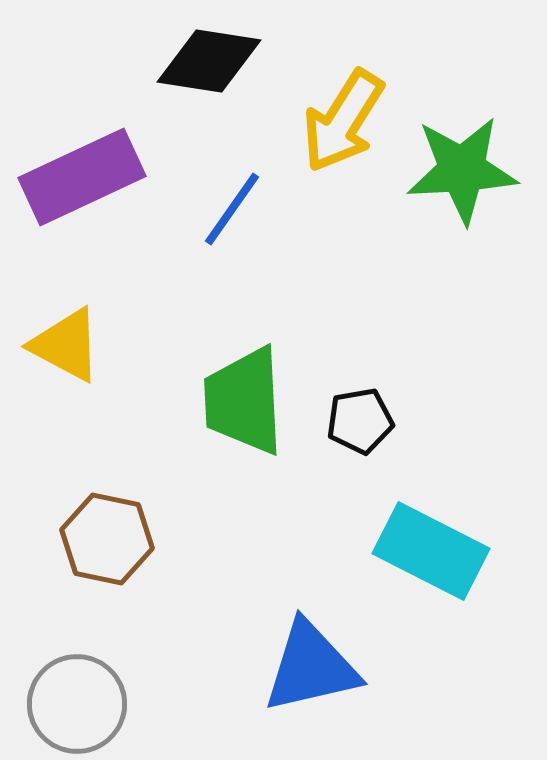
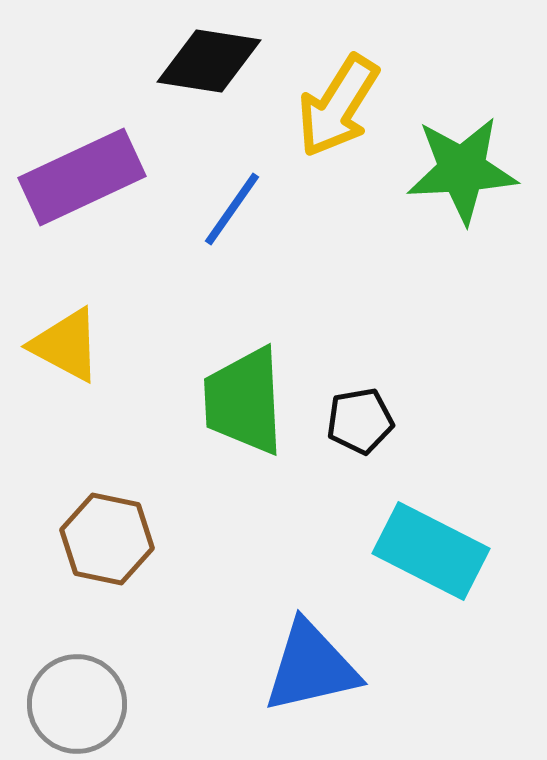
yellow arrow: moved 5 px left, 15 px up
